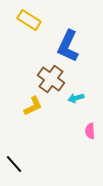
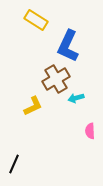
yellow rectangle: moved 7 px right
brown cross: moved 5 px right; rotated 24 degrees clockwise
black line: rotated 66 degrees clockwise
